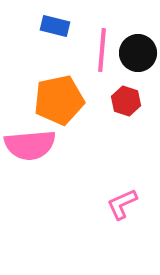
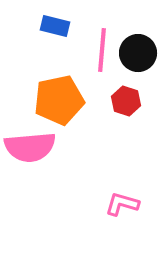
pink semicircle: moved 2 px down
pink L-shape: rotated 40 degrees clockwise
